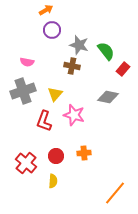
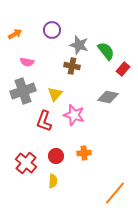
orange arrow: moved 31 px left, 24 px down
